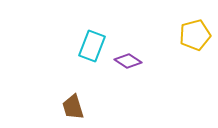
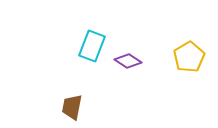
yellow pentagon: moved 6 px left, 22 px down; rotated 16 degrees counterclockwise
brown trapezoid: moved 1 px left; rotated 28 degrees clockwise
